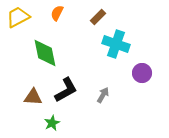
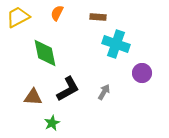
brown rectangle: rotated 49 degrees clockwise
black L-shape: moved 2 px right, 1 px up
gray arrow: moved 1 px right, 3 px up
